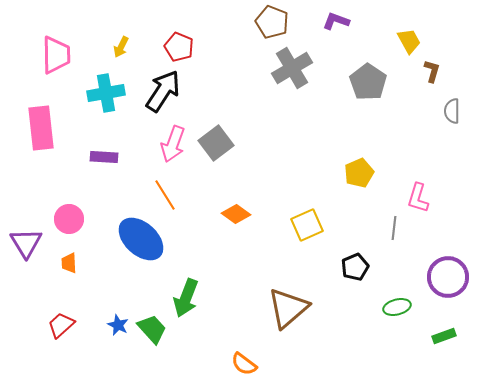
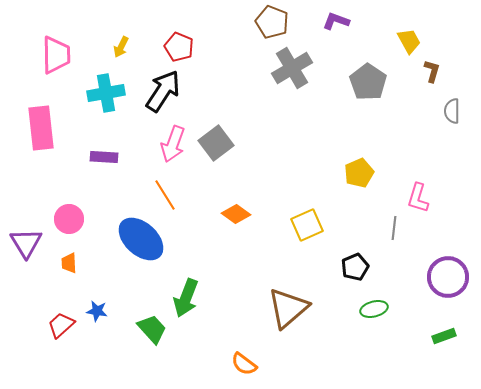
green ellipse: moved 23 px left, 2 px down
blue star: moved 21 px left, 14 px up; rotated 15 degrees counterclockwise
